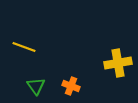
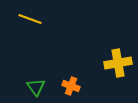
yellow line: moved 6 px right, 28 px up
green triangle: moved 1 px down
